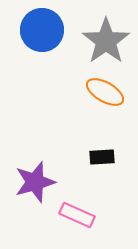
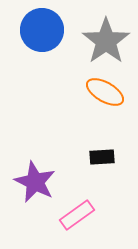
purple star: rotated 30 degrees counterclockwise
pink rectangle: rotated 60 degrees counterclockwise
